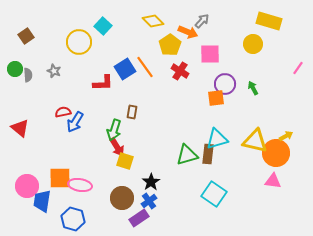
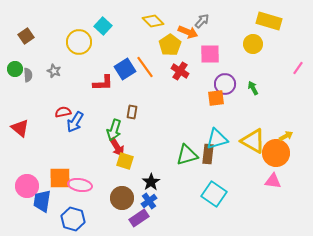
yellow triangle at (255, 141): moved 2 px left; rotated 16 degrees clockwise
